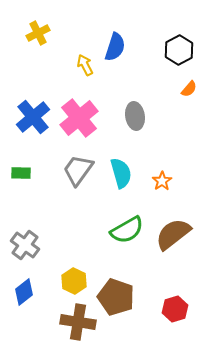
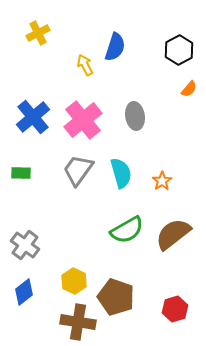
pink cross: moved 4 px right, 2 px down
